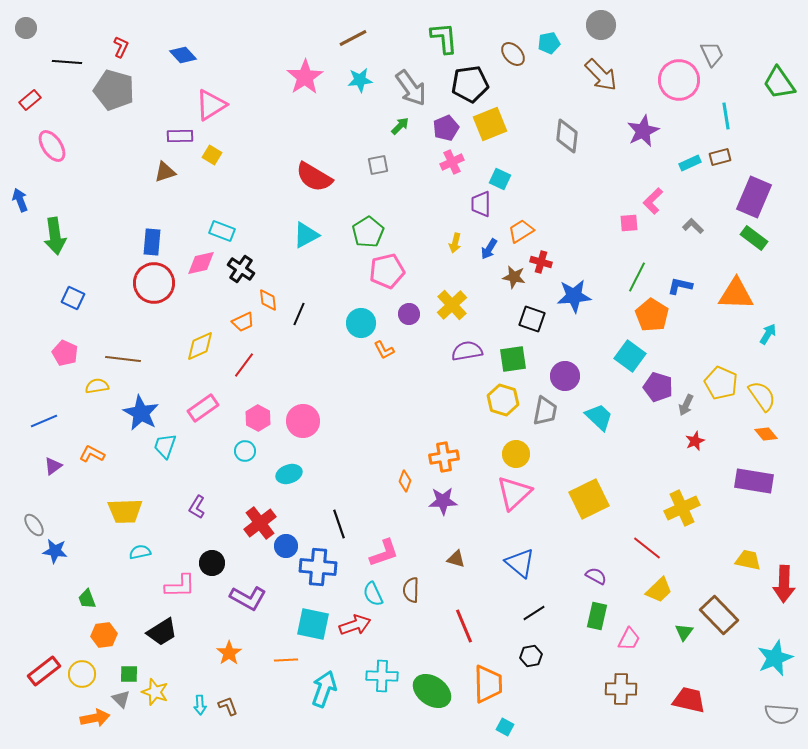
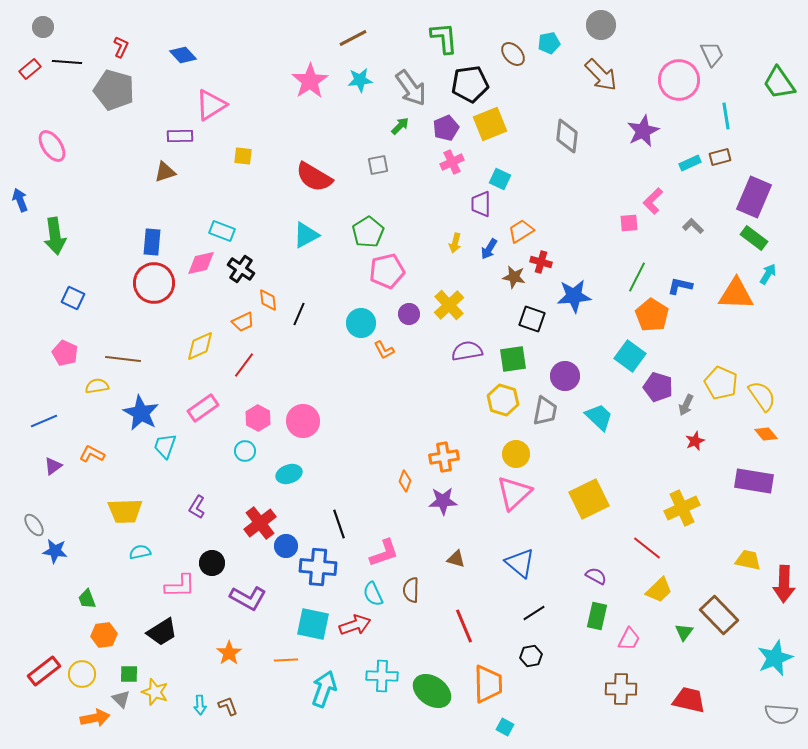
gray circle at (26, 28): moved 17 px right, 1 px up
pink star at (305, 77): moved 5 px right, 4 px down
red rectangle at (30, 100): moved 31 px up
yellow square at (212, 155): moved 31 px right, 1 px down; rotated 24 degrees counterclockwise
yellow cross at (452, 305): moved 3 px left
cyan arrow at (768, 334): moved 60 px up
